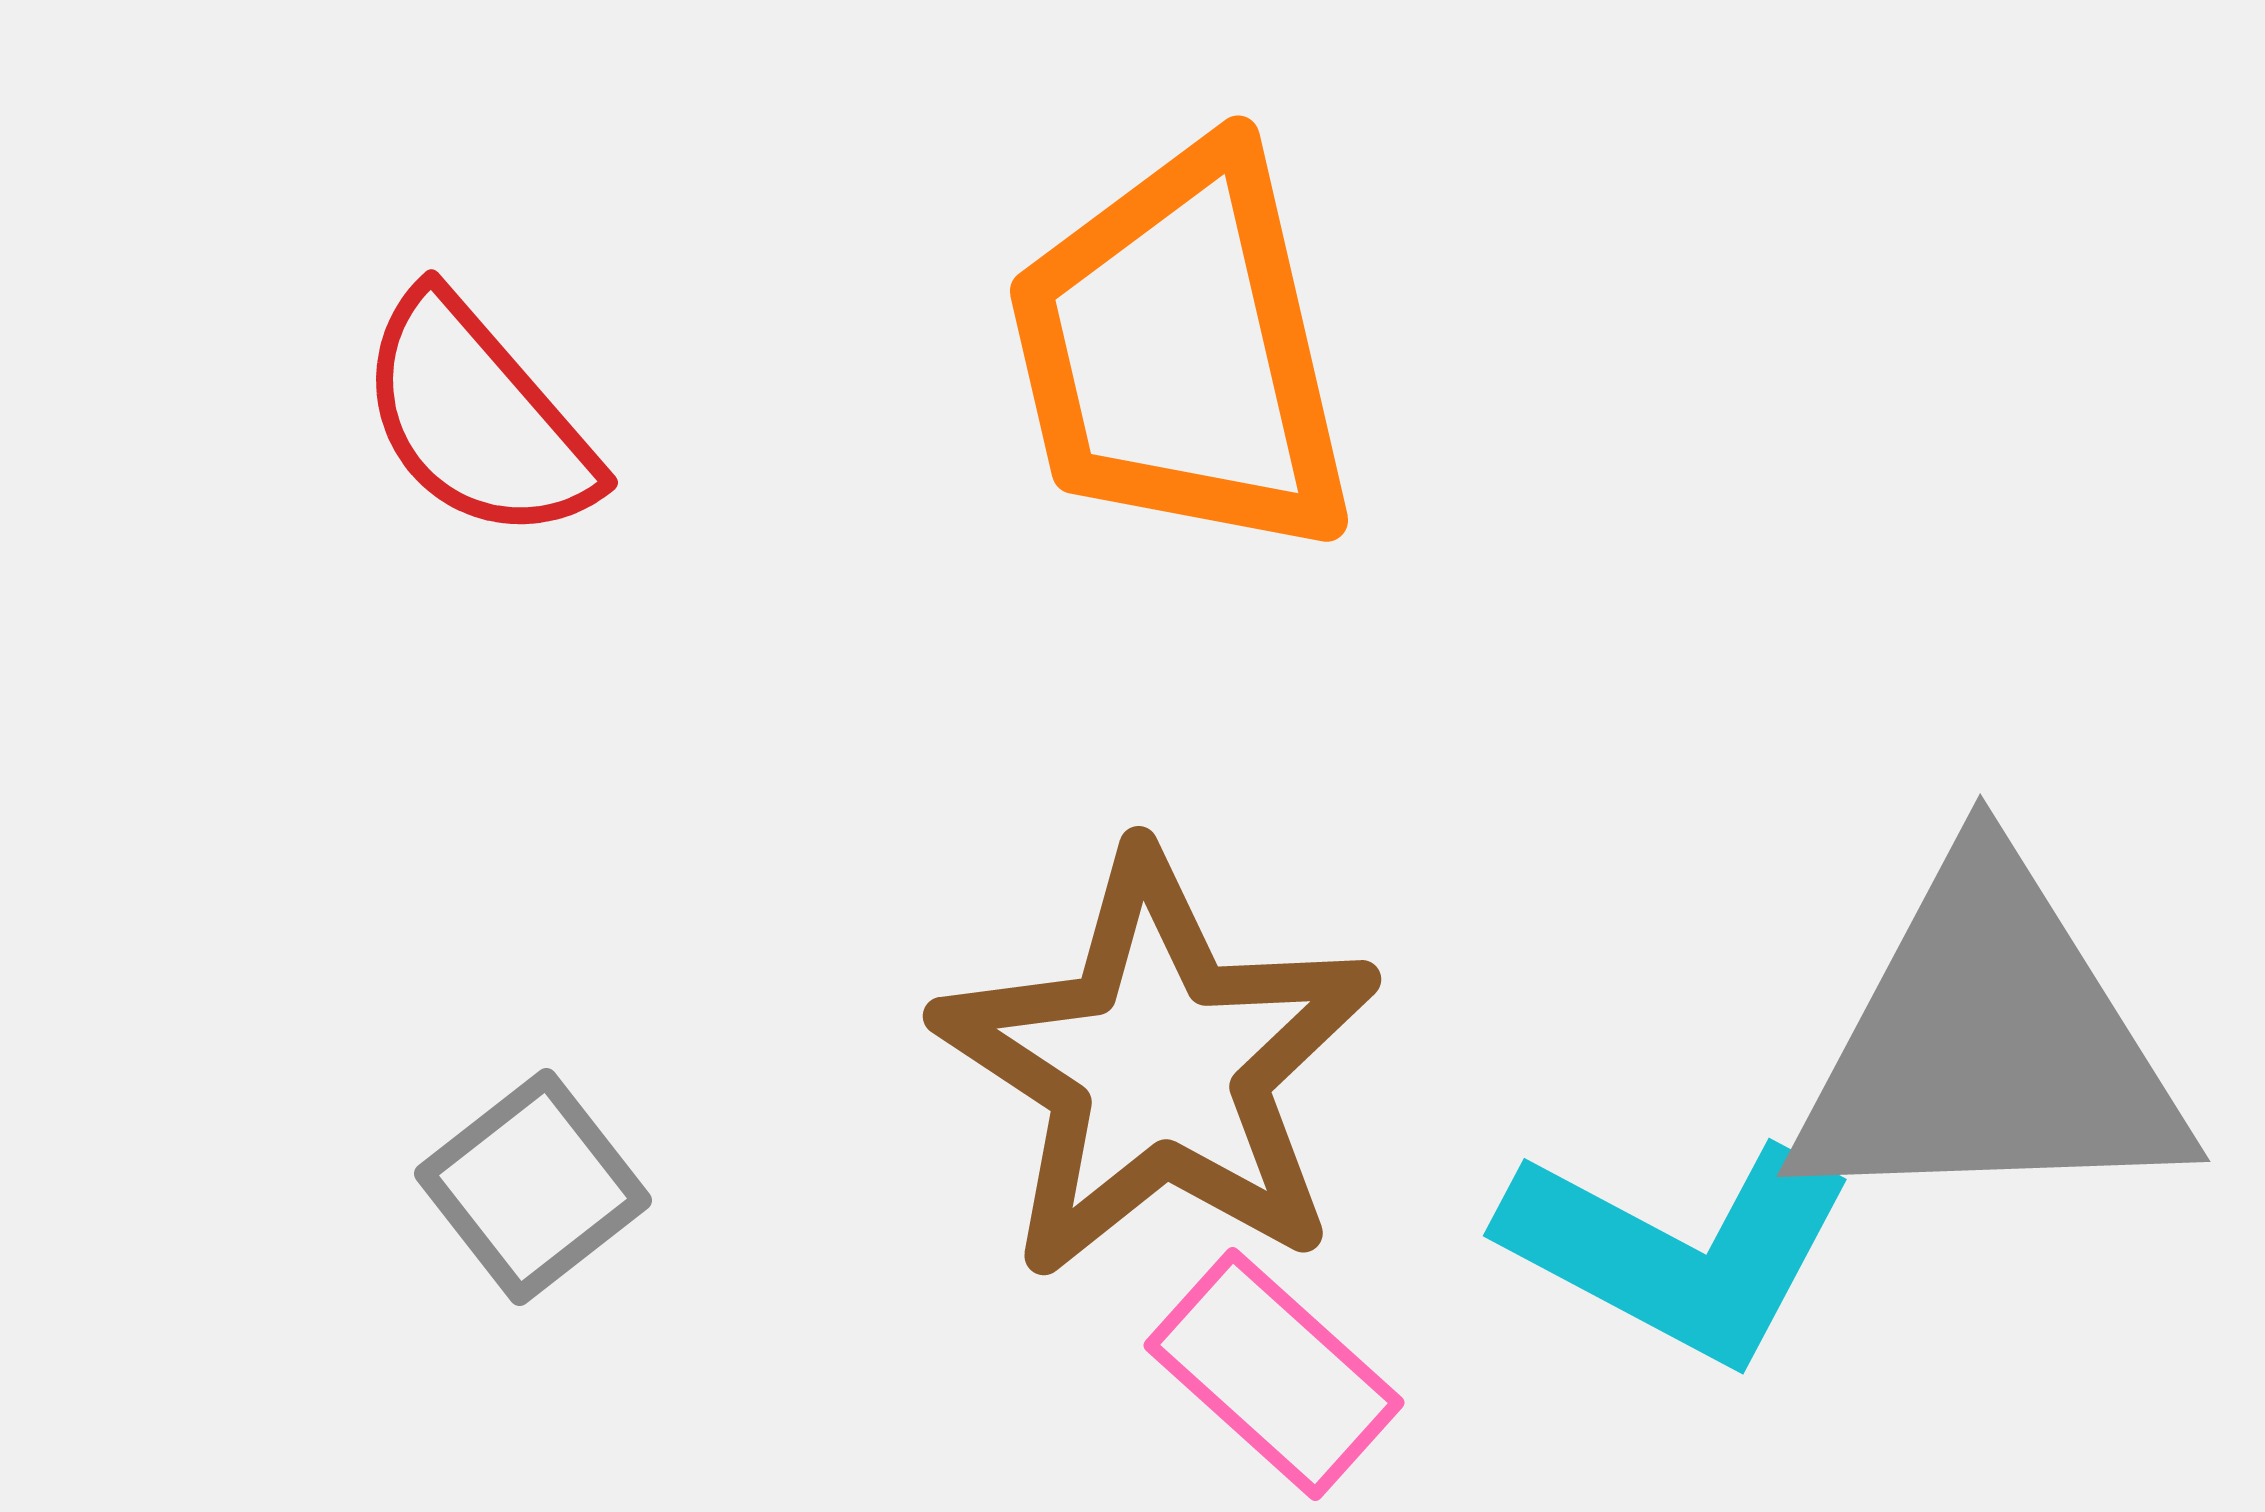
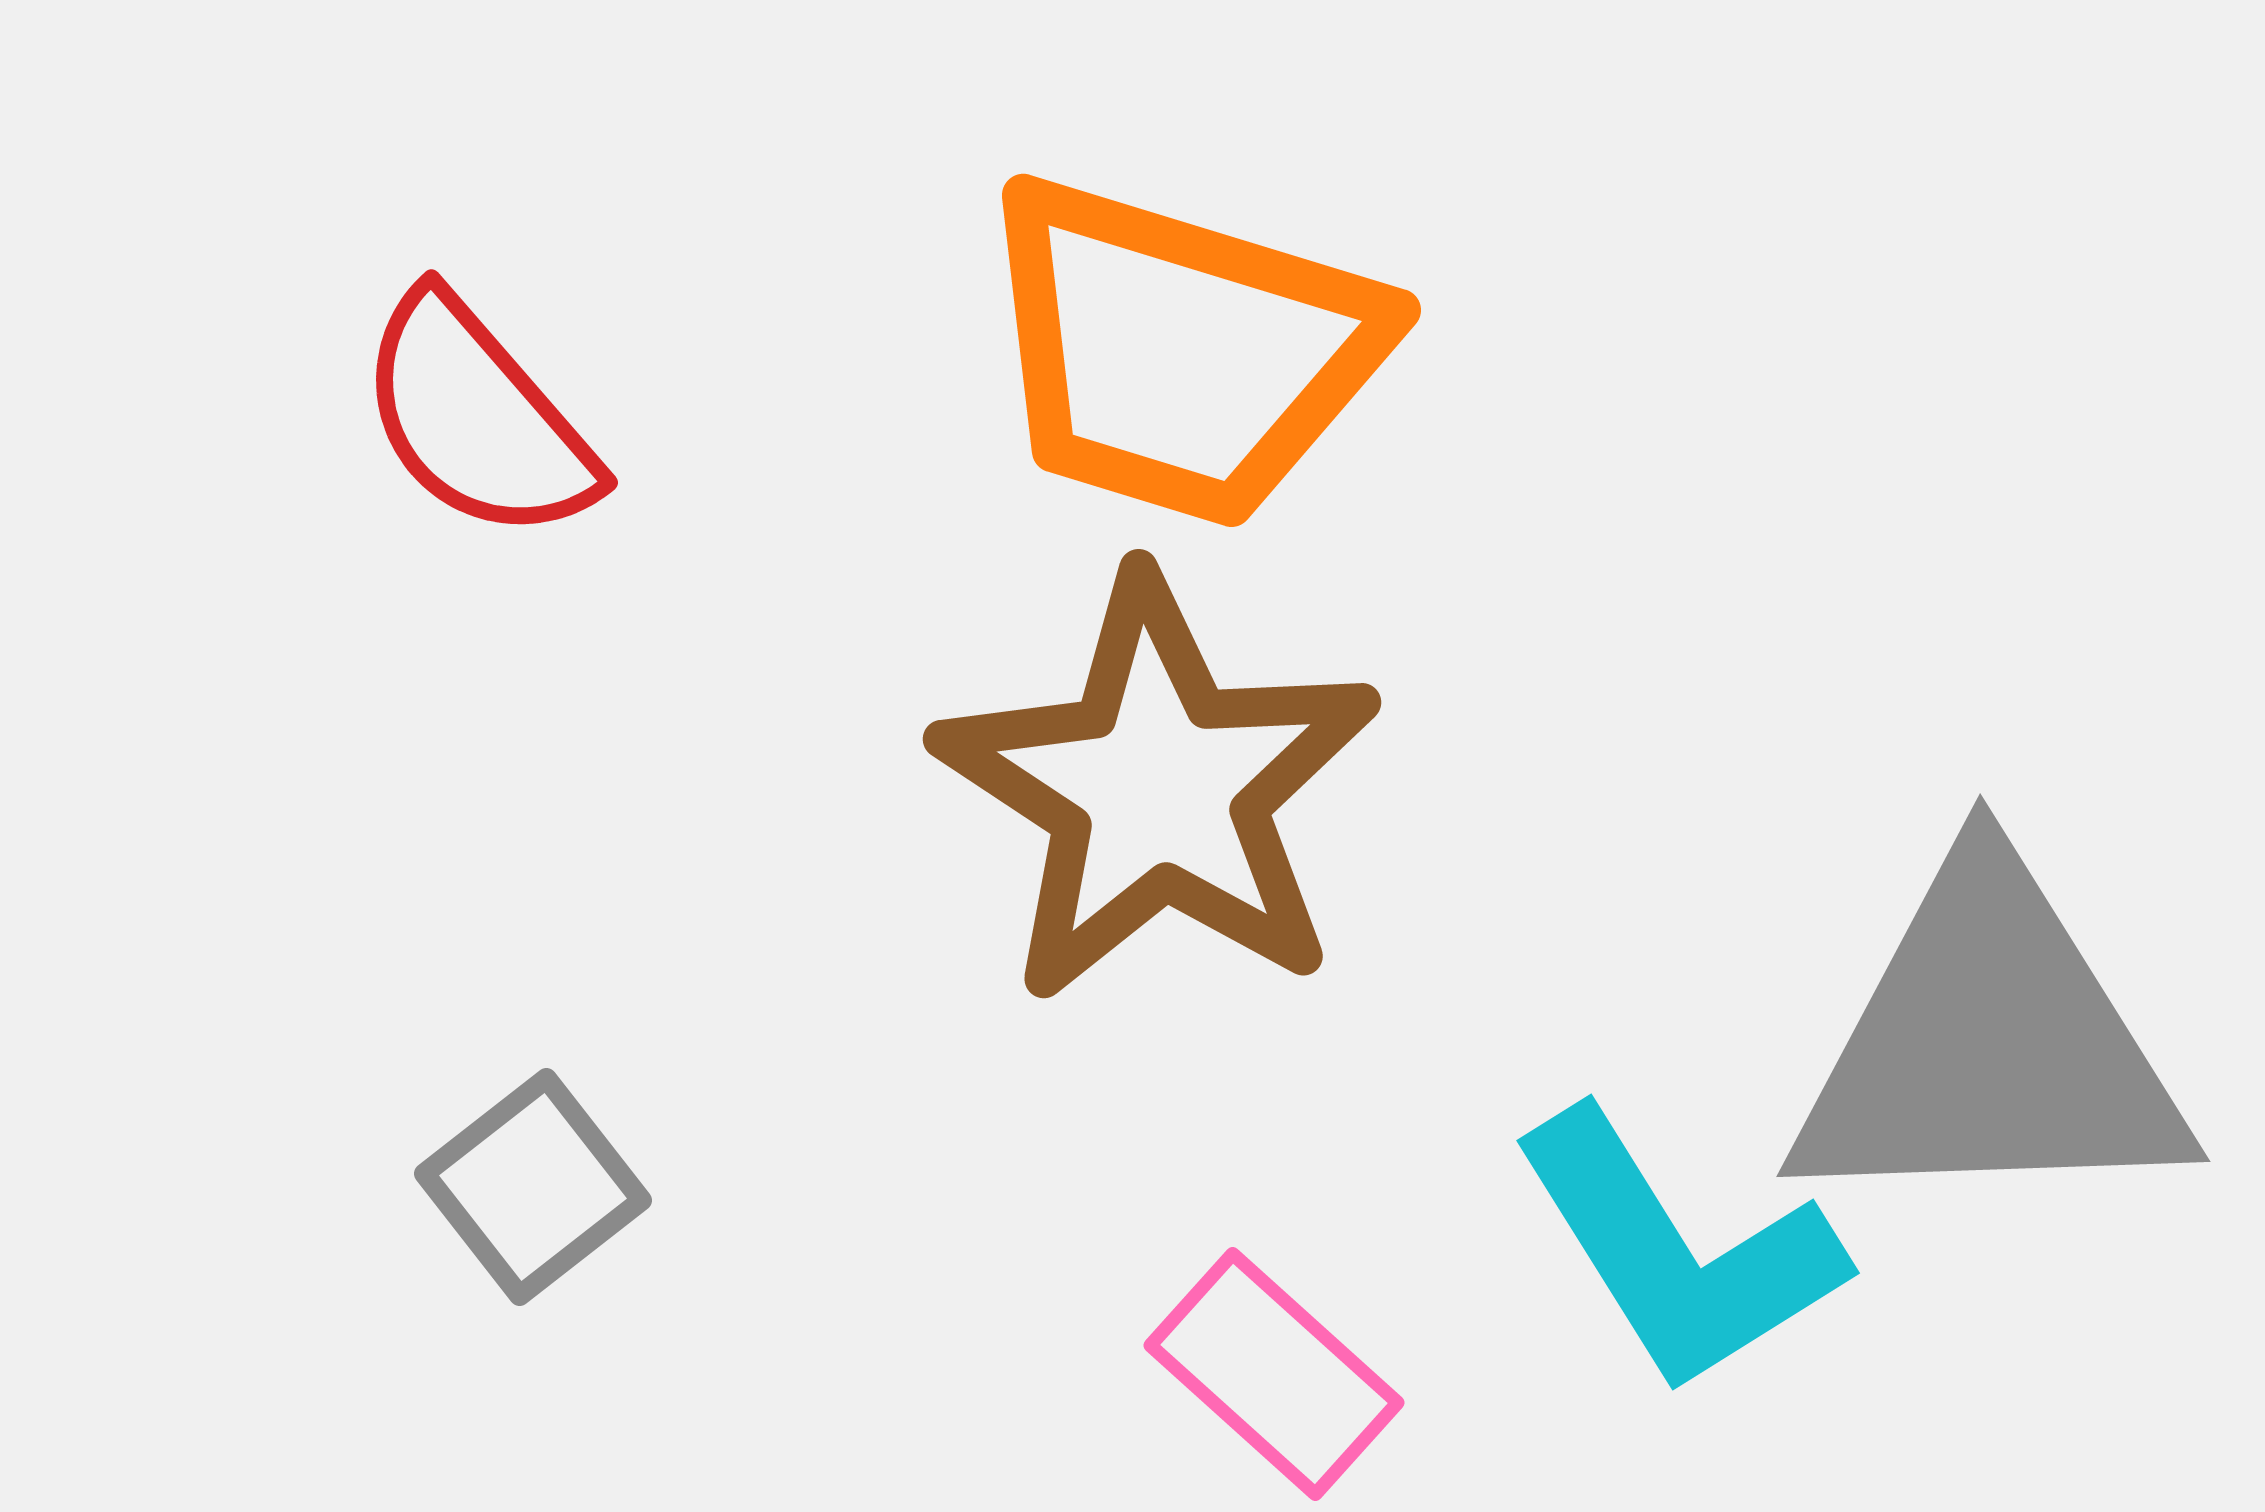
orange trapezoid: rotated 60 degrees counterclockwise
brown star: moved 277 px up
cyan L-shape: rotated 30 degrees clockwise
